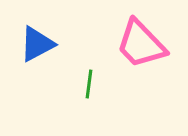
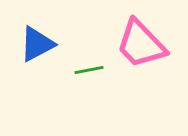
green line: moved 14 px up; rotated 72 degrees clockwise
